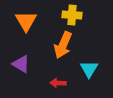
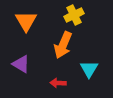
yellow cross: moved 2 px right; rotated 30 degrees counterclockwise
